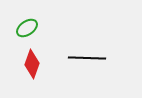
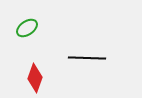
red diamond: moved 3 px right, 14 px down
